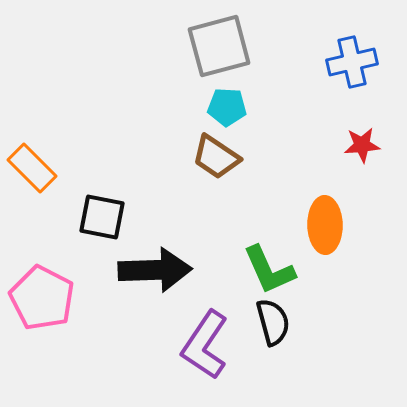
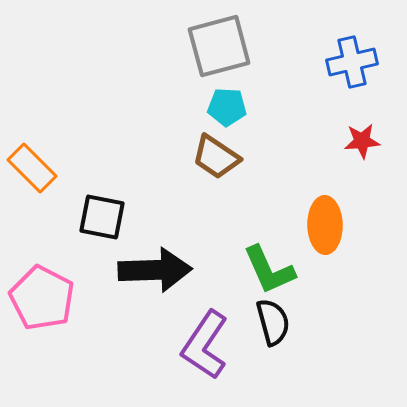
red star: moved 4 px up
